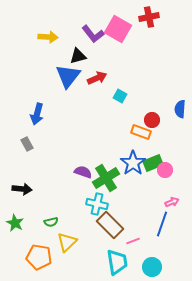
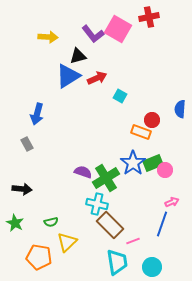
blue triangle: rotated 20 degrees clockwise
